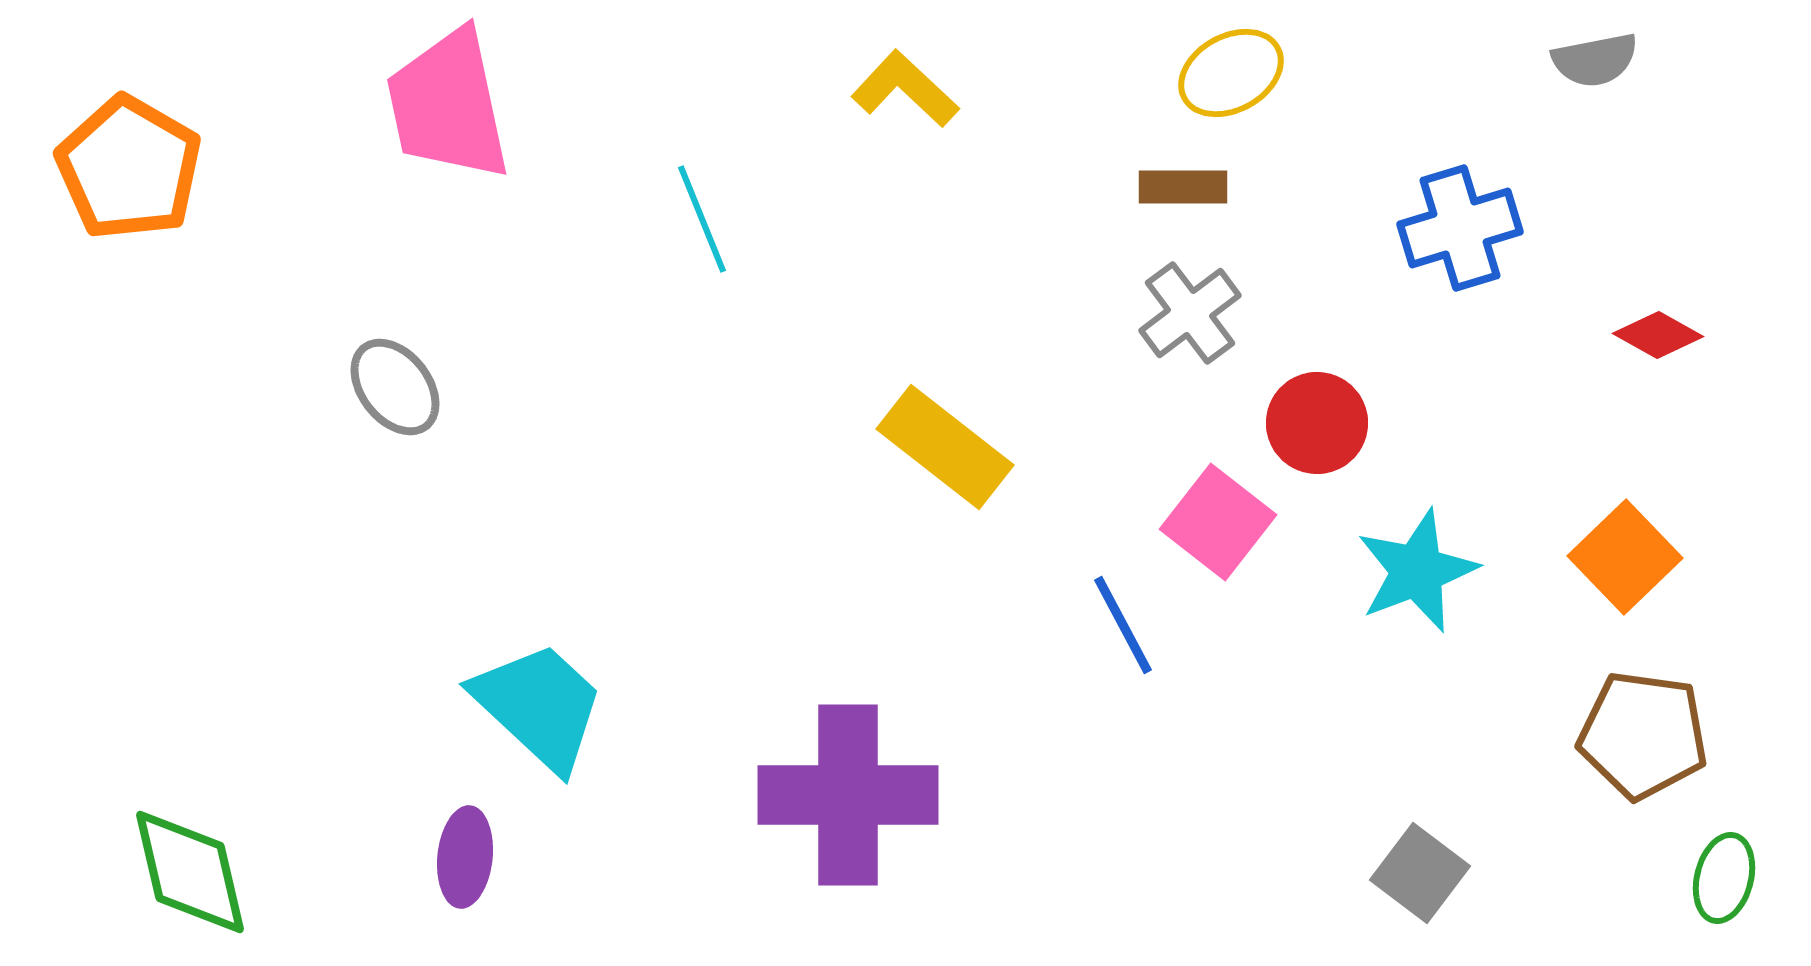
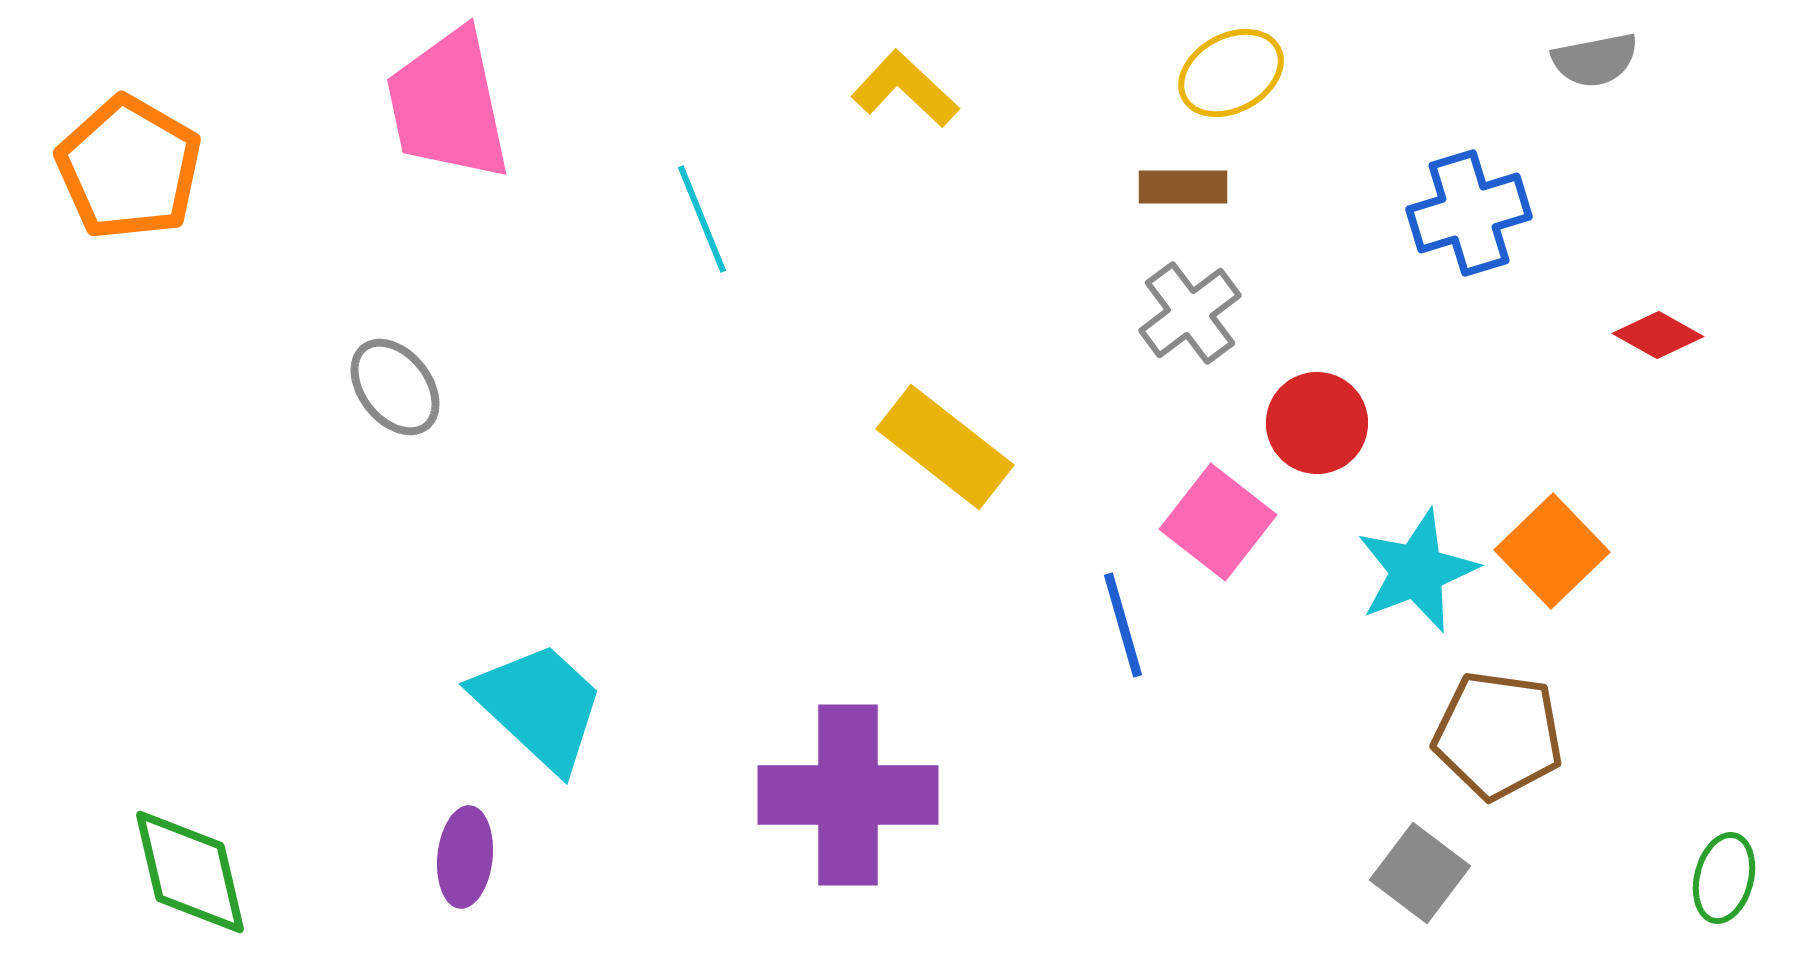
blue cross: moved 9 px right, 15 px up
orange square: moved 73 px left, 6 px up
blue line: rotated 12 degrees clockwise
brown pentagon: moved 145 px left
